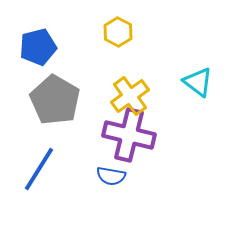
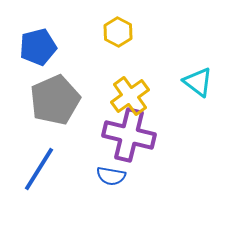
gray pentagon: rotated 18 degrees clockwise
